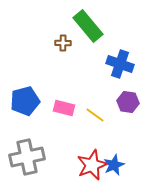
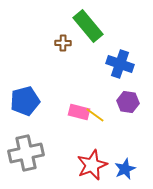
pink rectangle: moved 15 px right, 4 px down
gray cross: moved 1 px left, 4 px up
blue star: moved 11 px right, 4 px down
